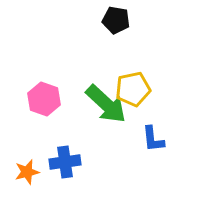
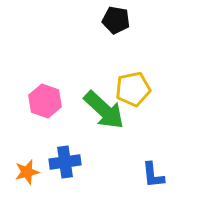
pink hexagon: moved 1 px right, 2 px down
green arrow: moved 2 px left, 6 px down
blue L-shape: moved 36 px down
